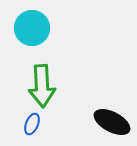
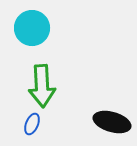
black ellipse: rotated 12 degrees counterclockwise
